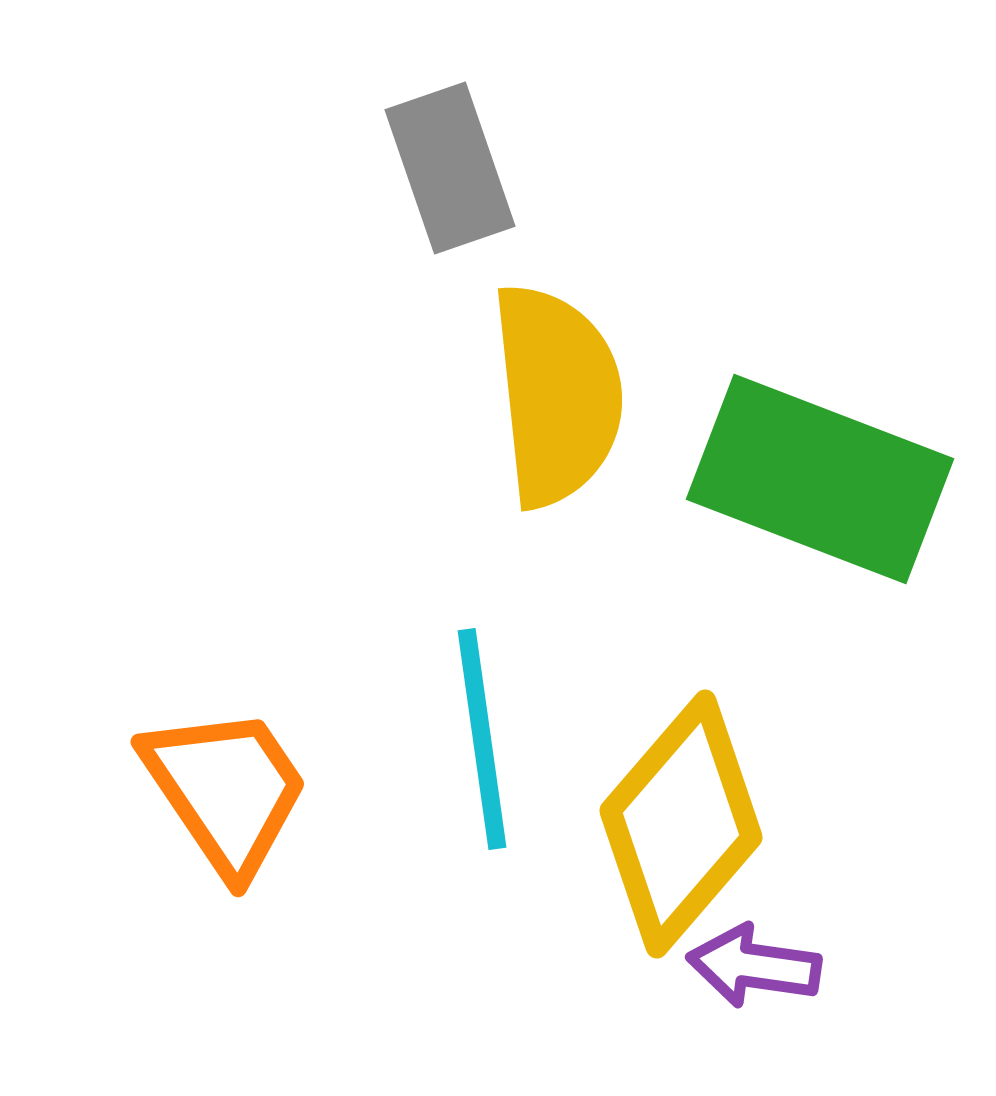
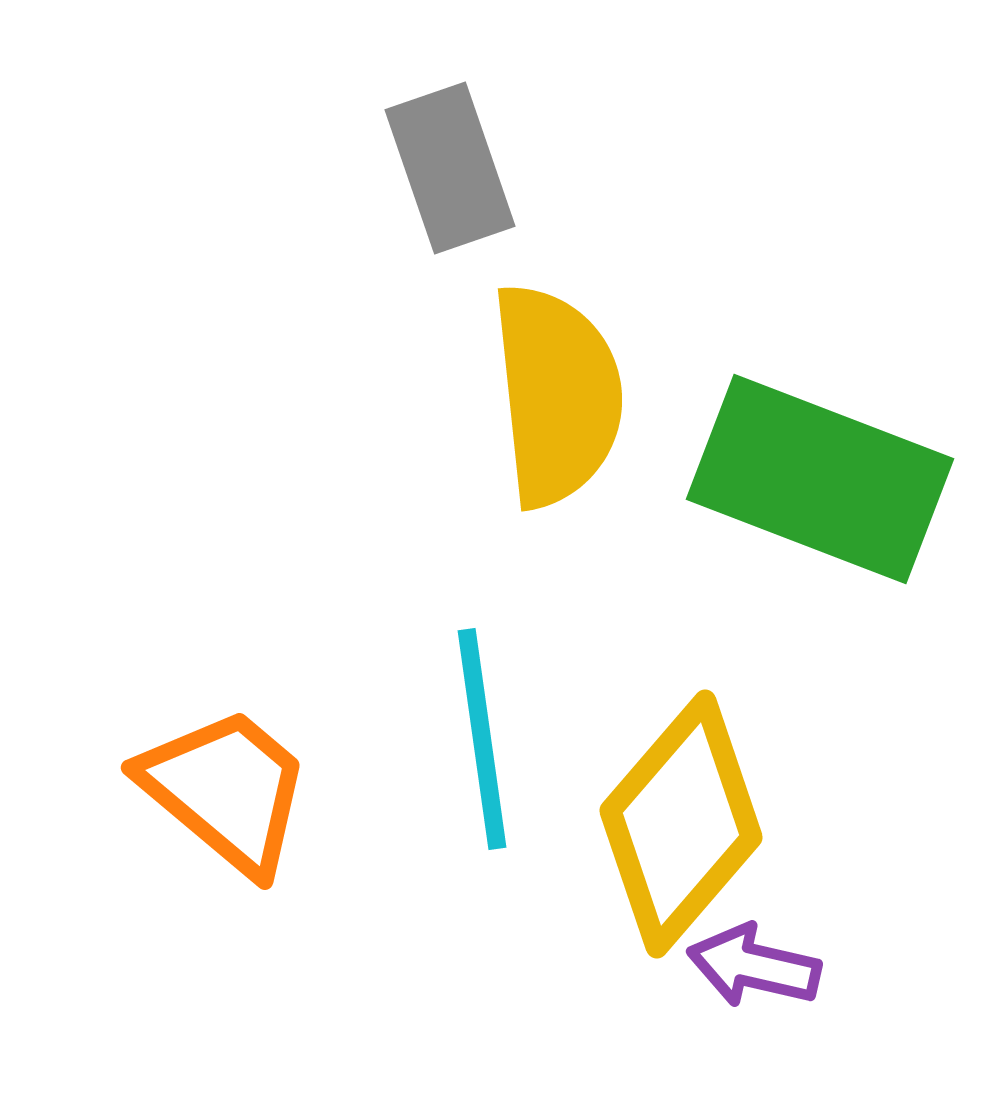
orange trapezoid: rotated 16 degrees counterclockwise
purple arrow: rotated 5 degrees clockwise
